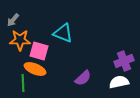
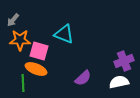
cyan triangle: moved 1 px right, 1 px down
orange ellipse: moved 1 px right
